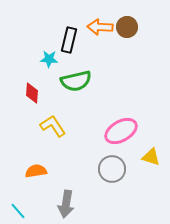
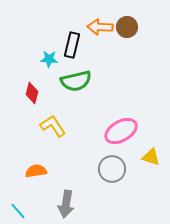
black rectangle: moved 3 px right, 5 px down
red diamond: rotated 10 degrees clockwise
